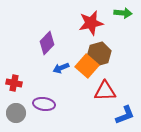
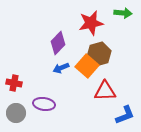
purple diamond: moved 11 px right
